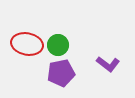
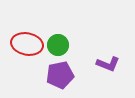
purple L-shape: rotated 15 degrees counterclockwise
purple pentagon: moved 1 px left, 2 px down
